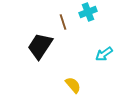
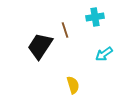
cyan cross: moved 7 px right, 5 px down; rotated 12 degrees clockwise
brown line: moved 2 px right, 8 px down
yellow semicircle: rotated 24 degrees clockwise
